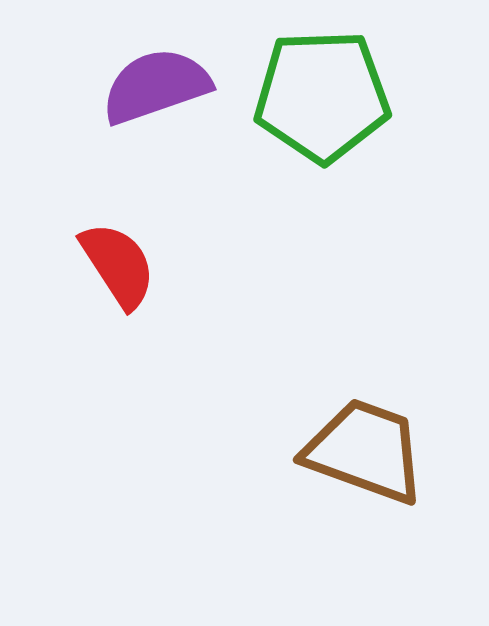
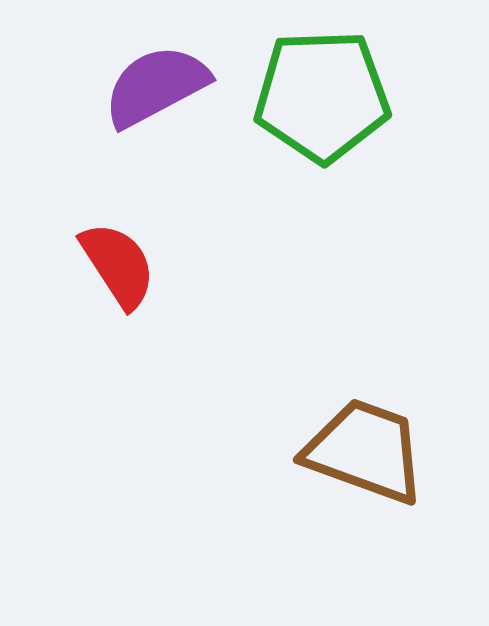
purple semicircle: rotated 9 degrees counterclockwise
